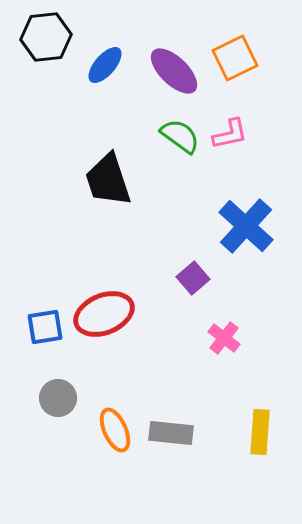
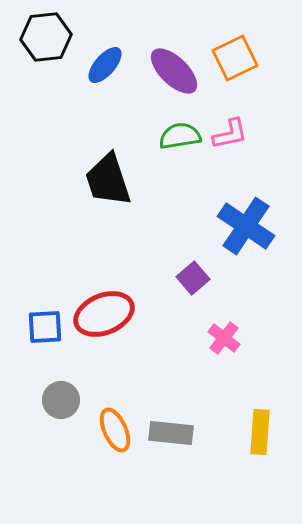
green semicircle: rotated 45 degrees counterclockwise
blue cross: rotated 8 degrees counterclockwise
blue square: rotated 6 degrees clockwise
gray circle: moved 3 px right, 2 px down
